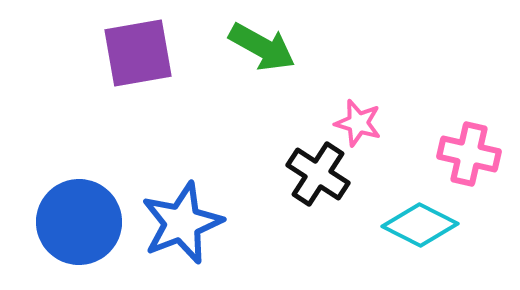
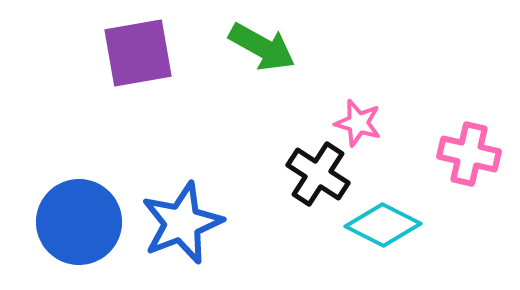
cyan diamond: moved 37 px left
